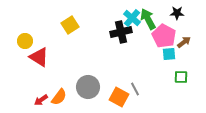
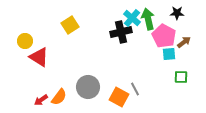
green arrow: rotated 15 degrees clockwise
